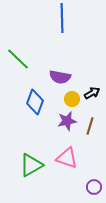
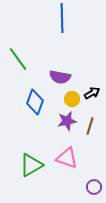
green line: rotated 10 degrees clockwise
